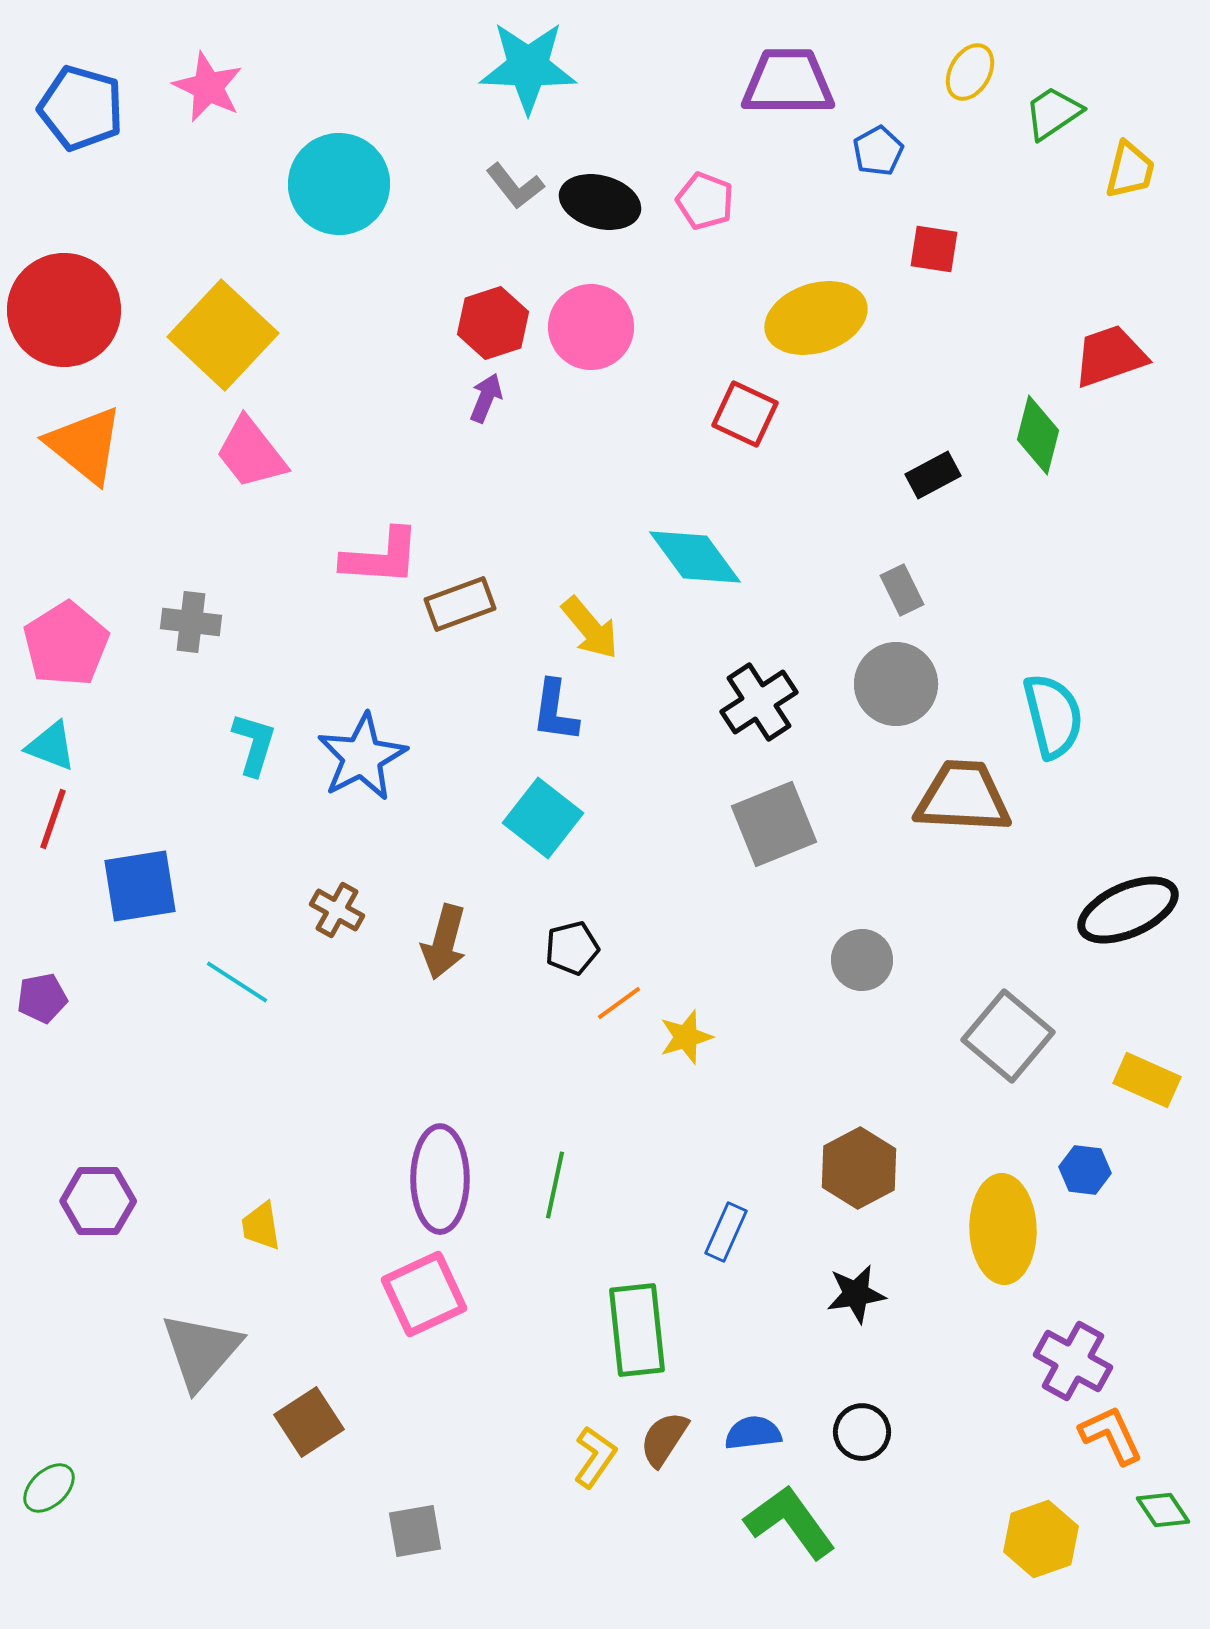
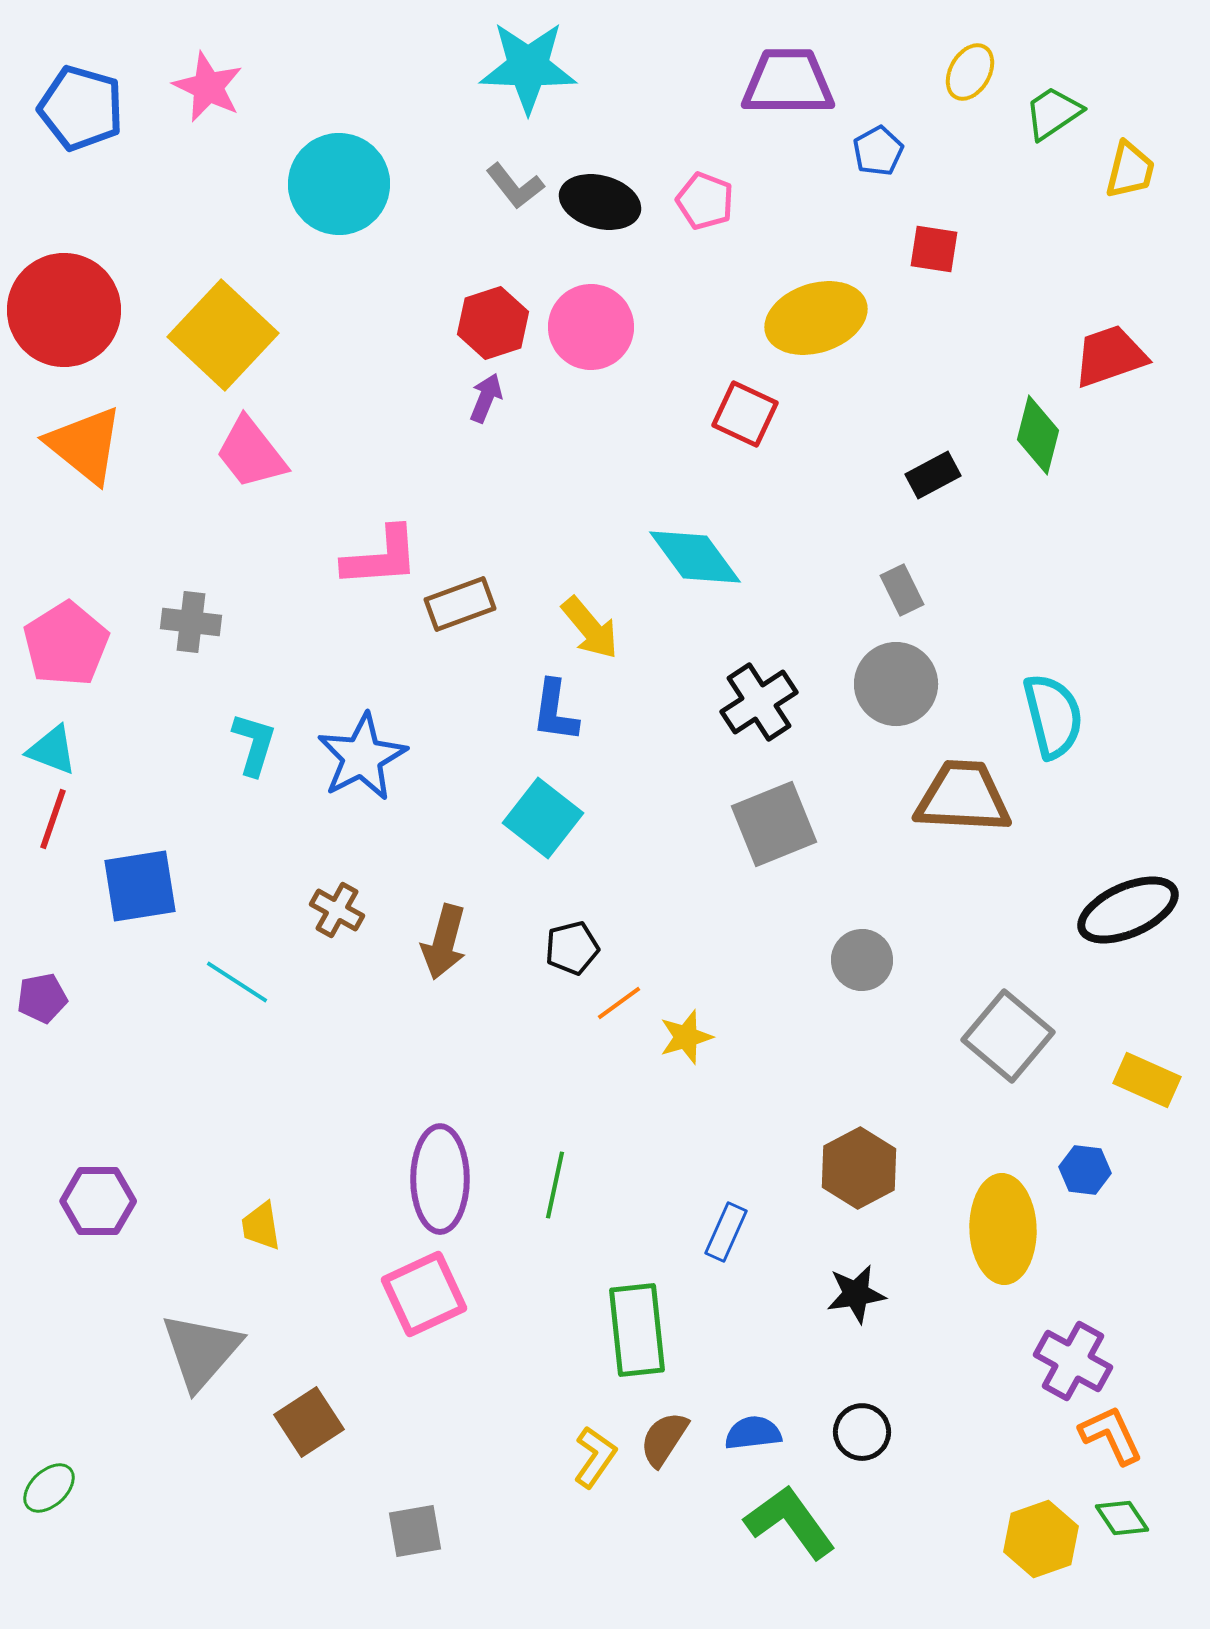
pink L-shape at (381, 557): rotated 8 degrees counterclockwise
cyan triangle at (51, 746): moved 1 px right, 4 px down
green diamond at (1163, 1510): moved 41 px left, 8 px down
